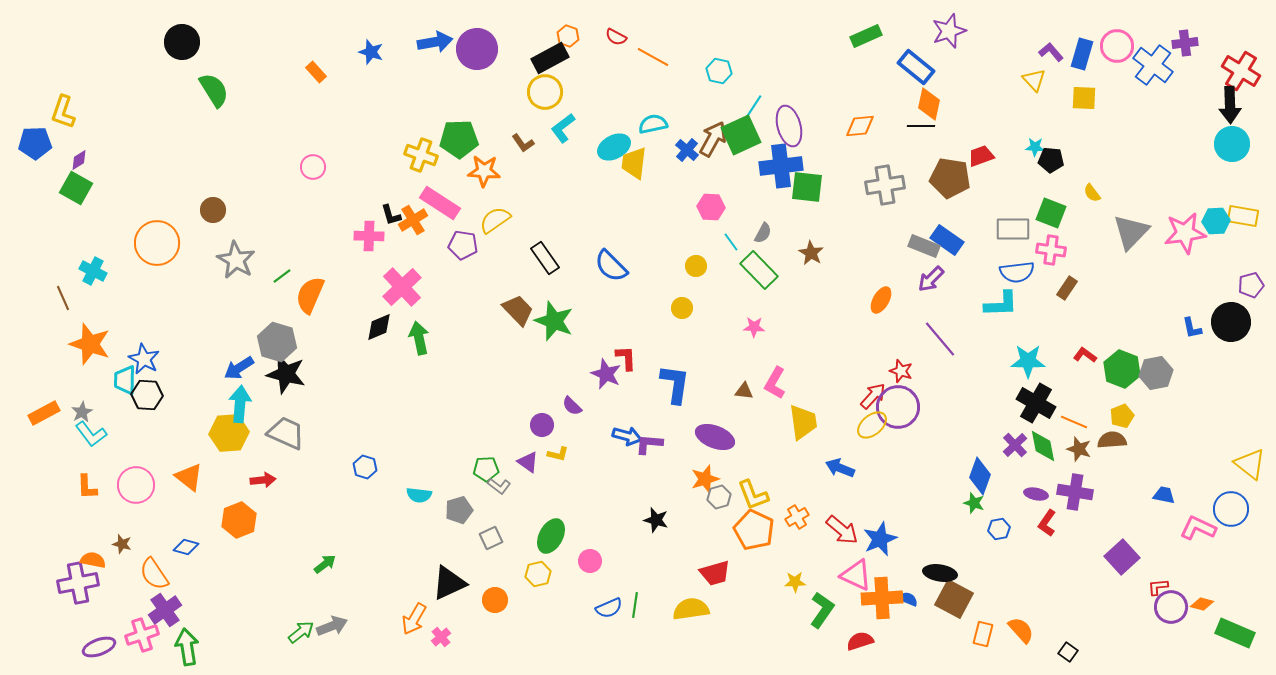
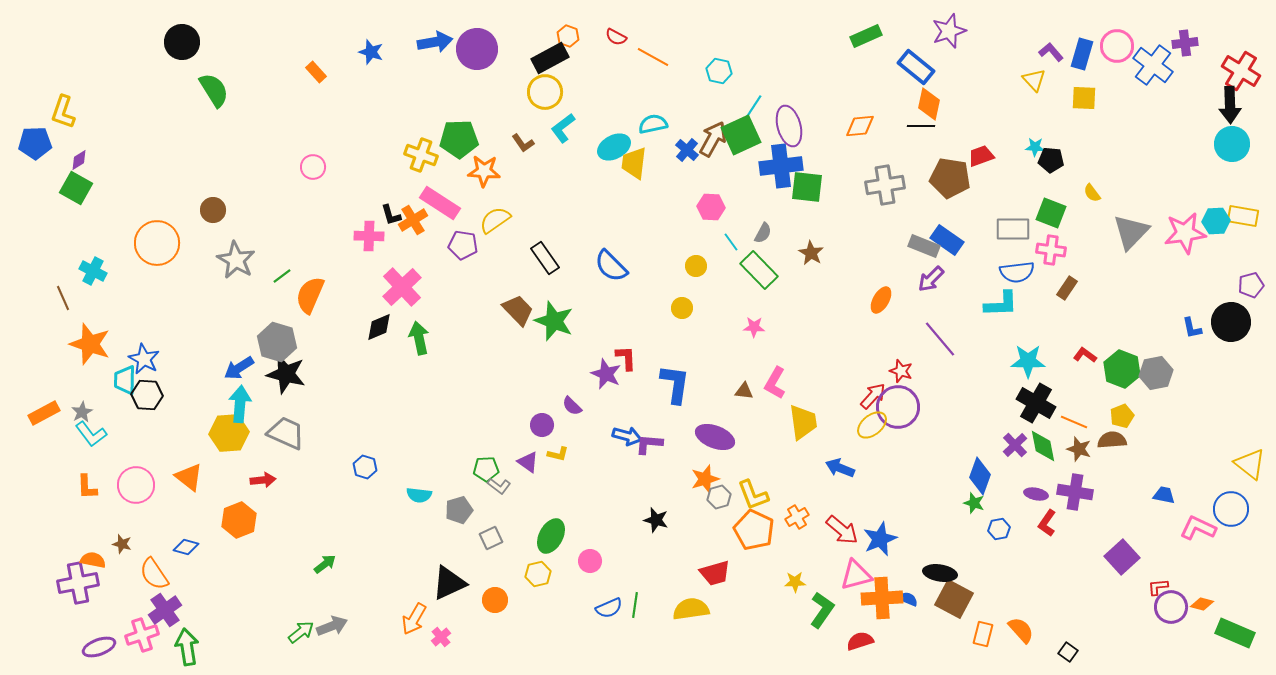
pink triangle at (856, 575): rotated 40 degrees counterclockwise
